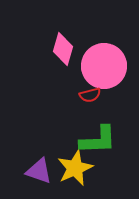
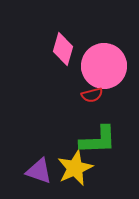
red semicircle: moved 2 px right
